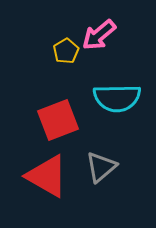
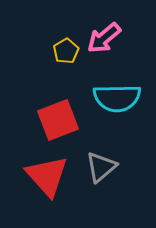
pink arrow: moved 5 px right, 3 px down
red triangle: rotated 18 degrees clockwise
